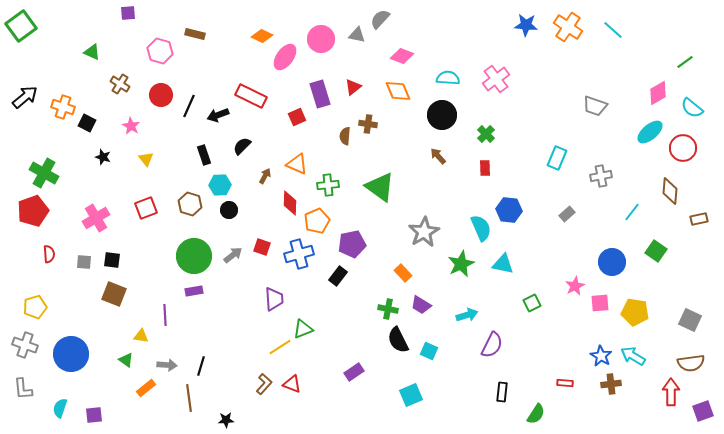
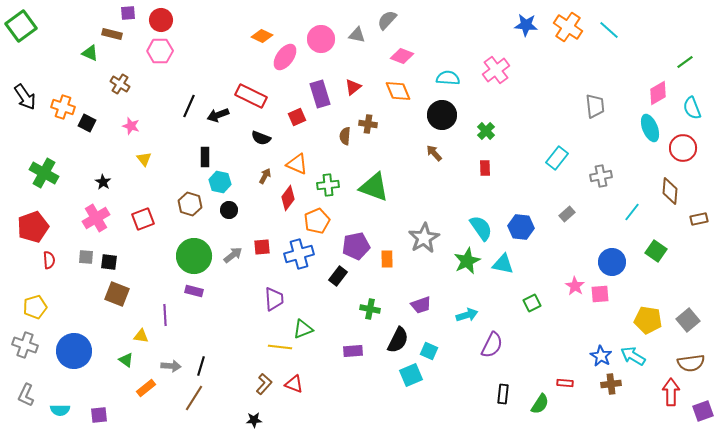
gray semicircle at (380, 19): moved 7 px right, 1 px down
cyan line at (613, 30): moved 4 px left
brown rectangle at (195, 34): moved 83 px left
pink hexagon at (160, 51): rotated 15 degrees counterclockwise
green triangle at (92, 52): moved 2 px left, 1 px down
pink cross at (496, 79): moved 9 px up
red circle at (161, 95): moved 75 px up
black arrow at (25, 97): rotated 96 degrees clockwise
gray trapezoid at (595, 106): rotated 115 degrees counterclockwise
cyan semicircle at (692, 108): rotated 30 degrees clockwise
pink star at (131, 126): rotated 12 degrees counterclockwise
cyan ellipse at (650, 132): moved 4 px up; rotated 72 degrees counterclockwise
green cross at (486, 134): moved 3 px up
black semicircle at (242, 146): moved 19 px right, 8 px up; rotated 114 degrees counterclockwise
black rectangle at (204, 155): moved 1 px right, 2 px down; rotated 18 degrees clockwise
brown arrow at (438, 156): moved 4 px left, 3 px up
black star at (103, 157): moved 25 px down; rotated 14 degrees clockwise
cyan rectangle at (557, 158): rotated 15 degrees clockwise
yellow triangle at (146, 159): moved 2 px left
cyan hexagon at (220, 185): moved 3 px up; rotated 15 degrees clockwise
green triangle at (380, 187): moved 6 px left; rotated 16 degrees counterclockwise
red diamond at (290, 203): moved 2 px left, 5 px up; rotated 35 degrees clockwise
red square at (146, 208): moved 3 px left, 11 px down
blue hexagon at (509, 210): moved 12 px right, 17 px down
red pentagon at (33, 211): moved 16 px down
cyan semicircle at (481, 228): rotated 12 degrees counterclockwise
gray star at (424, 232): moved 6 px down
purple pentagon at (352, 244): moved 4 px right, 2 px down
red square at (262, 247): rotated 24 degrees counterclockwise
red semicircle at (49, 254): moved 6 px down
black square at (112, 260): moved 3 px left, 2 px down
gray square at (84, 262): moved 2 px right, 5 px up
green star at (461, 264): moved 6 px right, 3 px up
orange rectangle at (403, 273): moved 16 px left, 14 px up; rotated 42 degrees clockwise
pink star at (575, 286): rotated 12 degrees counterclockwise
purple rectangle at (194, 291): rotated 24 degrees clockwise
brown square at (114, 294): moved 3 px right
pink square at (600, 303): moved 9 px up
purple trapezoid at (421, 305): rotated 50 degrees counterclockwise
green cross at (388, 309): moved 18 px left
yellow pentagon at (635, 312): moved 13 px right, 8 px down
gray square at (690, 320): moved 2 px left; rotated 25 degrees clockwise
black semicircle at (398, 340): rotated 128 degrees counterclockwise
yellow line at (280, 347): rotated 40 degrees clockwise
blue circle at (71, 354): moved 3 px right, 3 px up
gray arrow at (167, 365): moved 4 px right, 1 px down
purple rectangle at (354, 372): moved 1 px left, 21 px up; rotated 30 degrees clockwise
red triangle at (292, 384): moved 2 px right
gray L-shape at (23, 389): moved 3 px right, 6 px down; rotated 30 degrees clockwise
black rectangle at (502, 392): moved 1 px right, 2 px down
cyan square at (411, 395): moved 20 px up
brown line at (189, 398): moved 5 px right; rotated 40 degrees clockwise
cyan semicircle at (60, 408): moved 2 px down; rotated 108 degrees counterclockwise
green semicircle at (536, 414): moved 4 px right, 10 px up
purple square at (94, 415): moved 5 px right
black star at (226, 420): moved 28 px right
